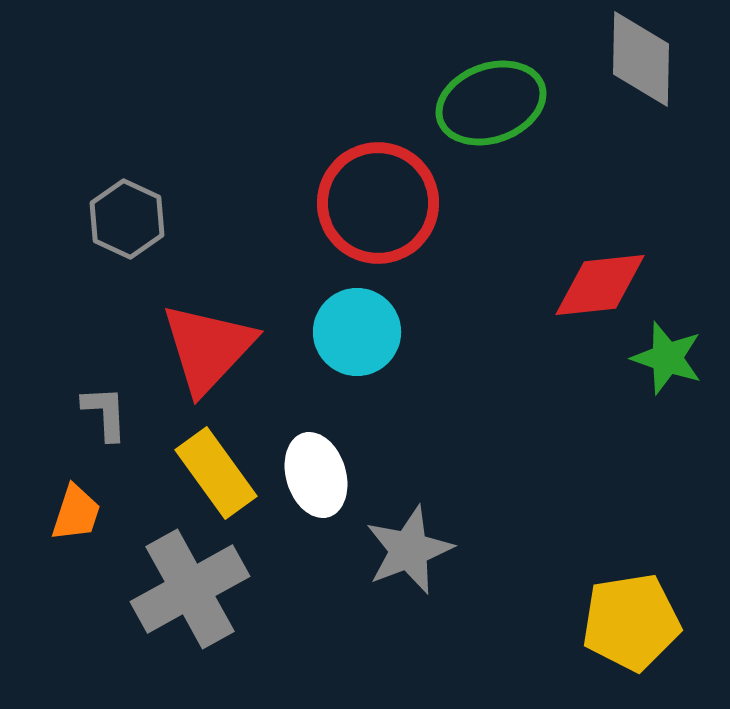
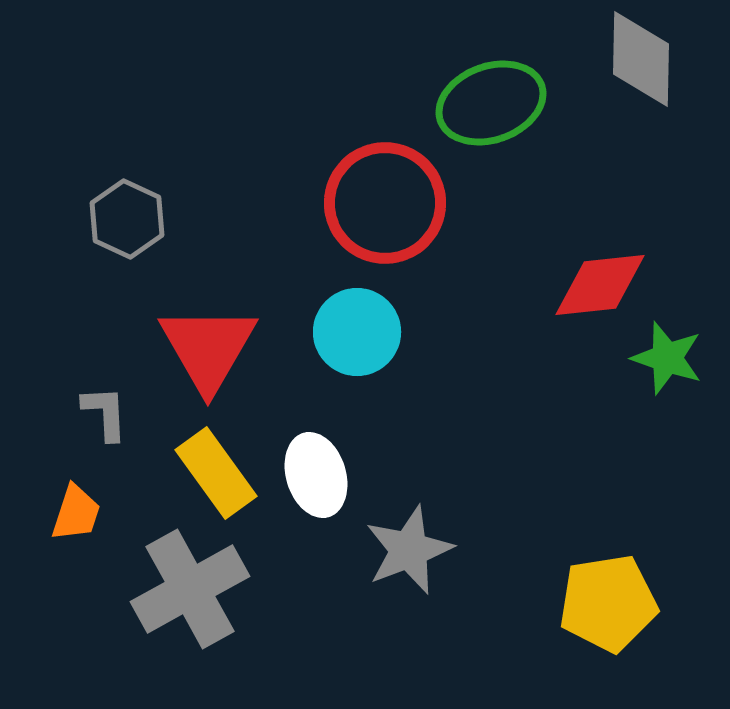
red circle: moved 7 px right
red triangle: rotated 13 degrees counterclockwise
yellow pentagon: moved 23 px left, 19 px up
